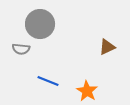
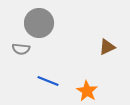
gray circle: moved 1 px left, 1 px up
